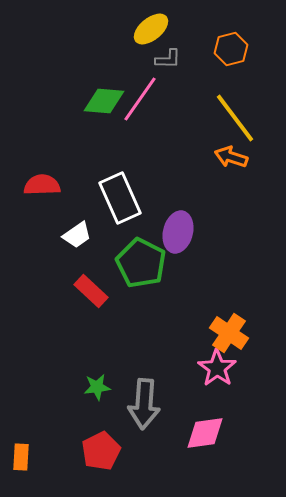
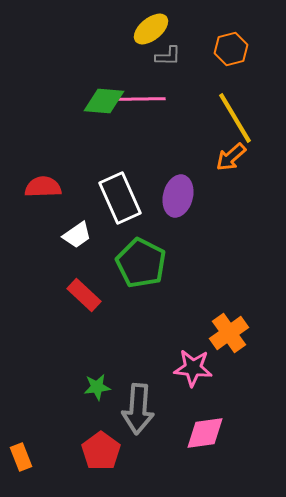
gray L-shape: moved 3 px up
pink line: rotated 54 degrees clockwise
yellow line: rotated 6 degrees clockwise
orange arrow: rotated 60 degrees counterclockwise
red semicircle: moved 1 px right, 2 px down
purple ellipse: moved 36 px up
red rectangle: moved 7 px left, 4 px down
orange cross: rotated 21 degrees clockwise
pink star: moved 24 px left; rotated 30 degrees counterclockwise
gray arrow: moved 6 px left, 5 px down
red pentagon: rotated 9 degrees counterclockwise
orange rectangle: rotated 24 degrees counterclockwise
